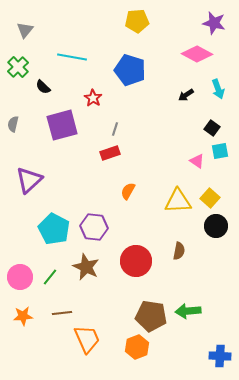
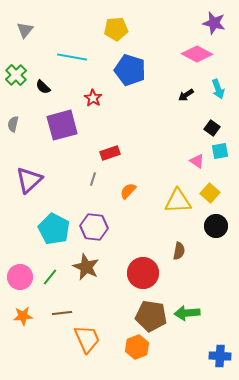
yellow pentagon: moved 21 px left, 8 px down
green cross: moved 2 px left, 8 px down
gray line: moved 22 px left, 50 px down
orange semicircle: rotated 12 degrees clockwise
yellow square: moved 5 px up
red circle: moved 7 px right, 12 px down
green arrow: moved 1 px left, 2 px down
